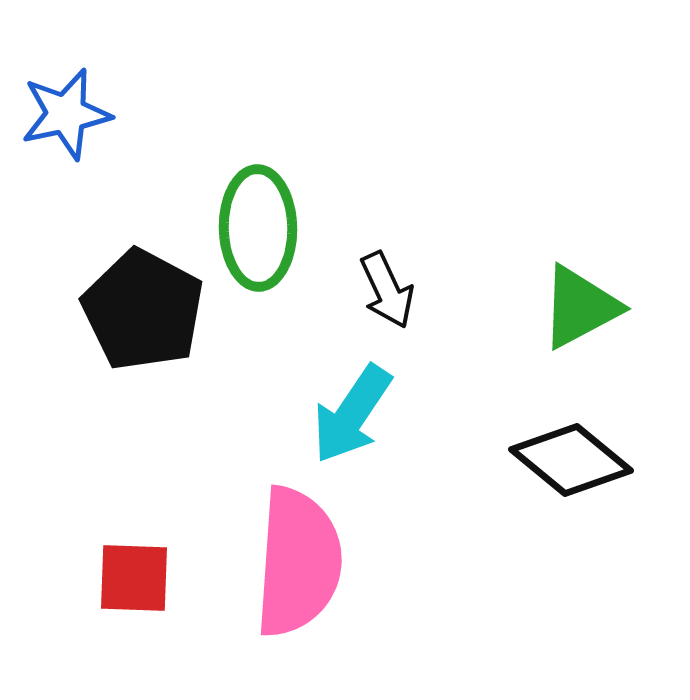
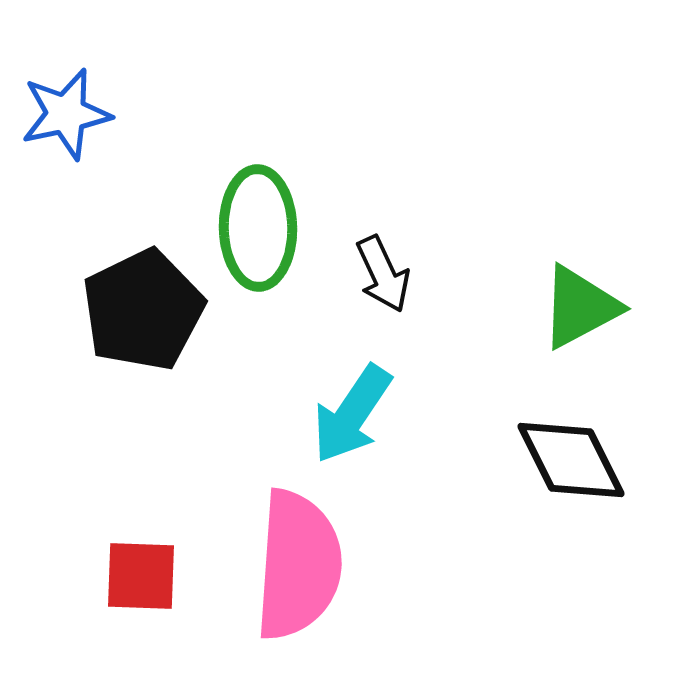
black arrow: moved 4 px left, 16 px up
black pentagon: rotated 18 degrees clockwise
black diamond: rotated 24 degrees clockwise
pink semicircle: moved 3 px down
red square: moved 7 px right, 2 px up
